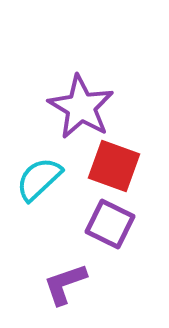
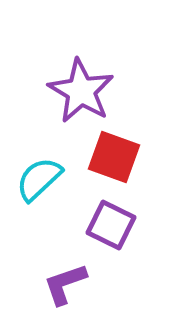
purple star: moved 16 px up
red square: moved 9 px up
purple square: moved 1 px right, 1 px down
